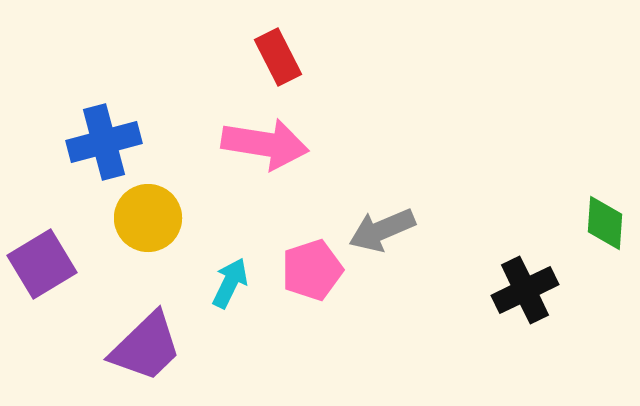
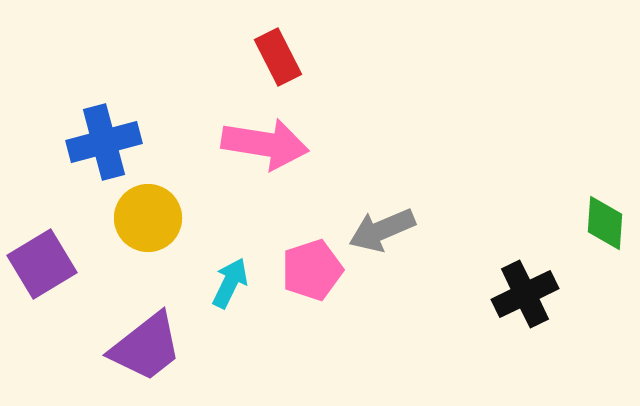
black cross: moved 4 px down
purple trapezoid: rotated 6 degrees clockwise
